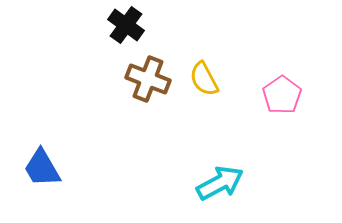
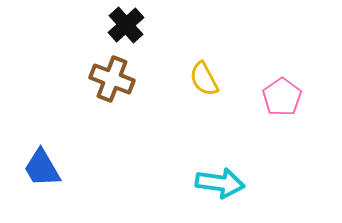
black cross: rotated 12 degrees clockwise
brown cross: moved 36 px left
pink pentagon: moved 2 px down
cyan arrow: rotated 36 degrees clockwise
